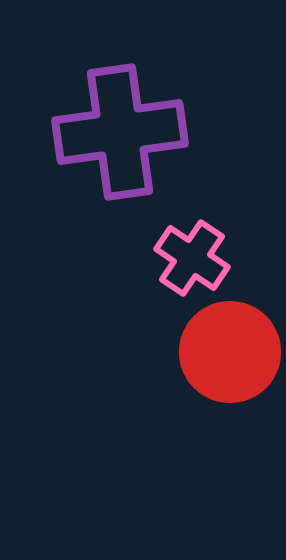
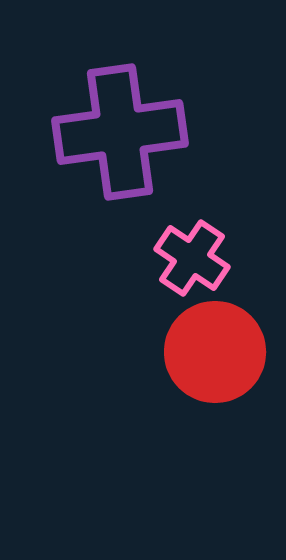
red circle: moved 15 px left
